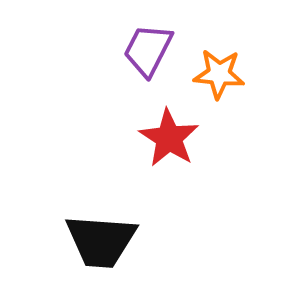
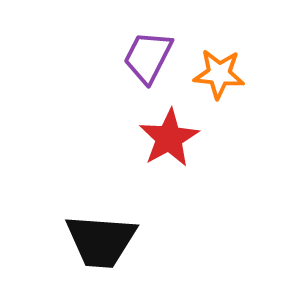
purple trapezoid: moved 7 px down
red star: rotated 10 degrees clockwise
